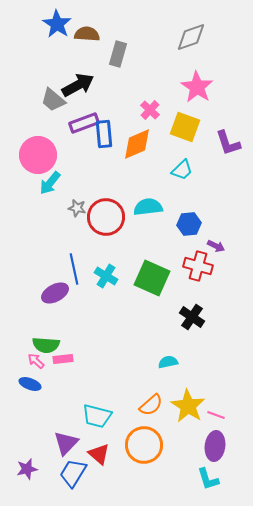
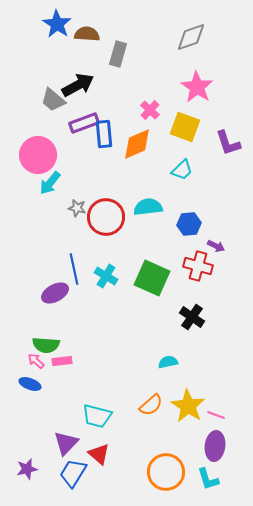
pink rectangle at (63, 359): moved 1 px left, 2 px down
orange circle at (144, 445): moved 22 px right, 27 px down
